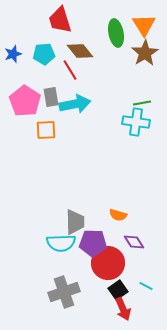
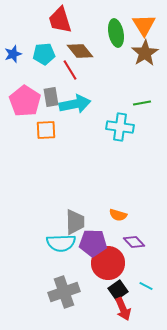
cyan cross: moved 16 px left, 5 px down
purple diamond: rotated 10 degrees counterclockwise
